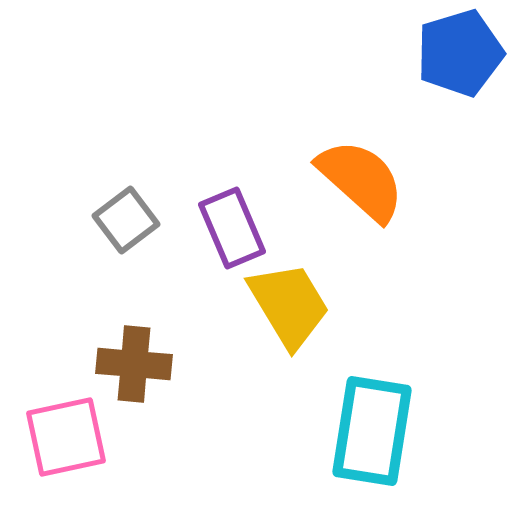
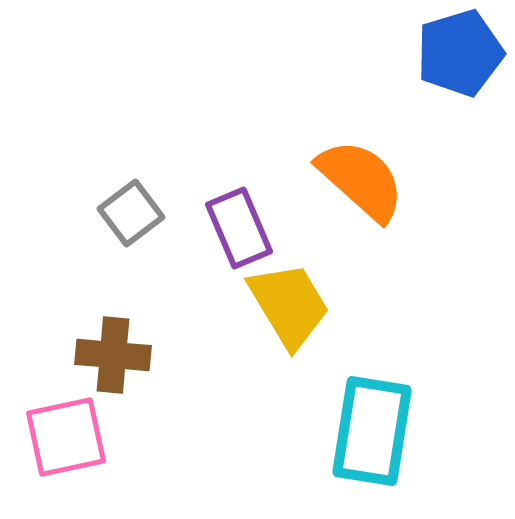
gray square: moved 5 px right, 7 px up
purple rectangle: moved 7 px right
brown cross: moved 21 px left, 9 px up
